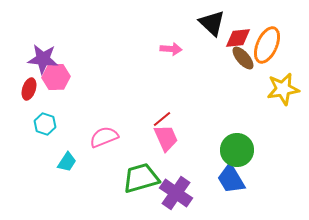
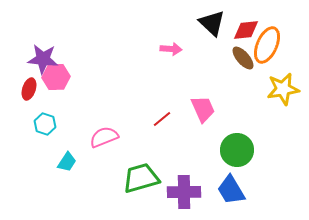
red diamond: moved 8 px right, 8 px up
pink trapezoid: moved 37 px right, 29 px up
blue trapezoid: moved 11 px down
purple cross: moved 8 px right, 1 px up; rotated 36 degrees counterclockwise
